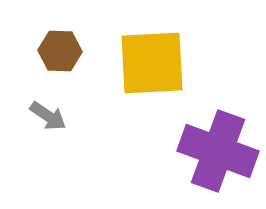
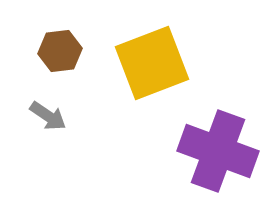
brown hexagon: rotated 9 degrees counterclockwise
yellow square: rotated 18 degrees counterclockwise
